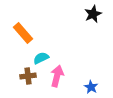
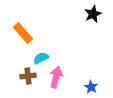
pink arrow: moved 1 px left, 1 px down
